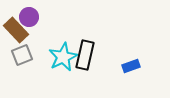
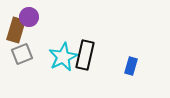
brown rectangle: rotated 60 degrees clockwise
gray square: moved 1 px up
blue rectangle: rotated 54 degrees counterclockwise
